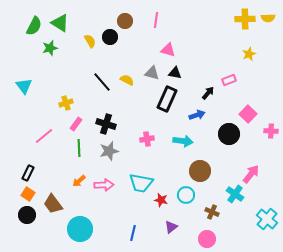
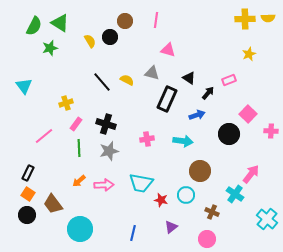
black triangle at (175, 73): moved 14 px right, 5 px down; rotated 24 degrees clockwise
